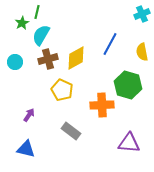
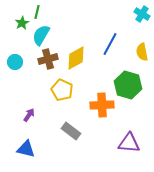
cyan cross: rotated 35 degrees counterclockwise
